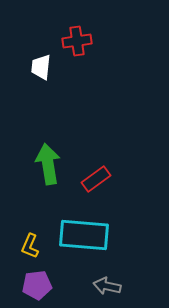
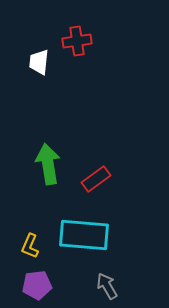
white trapezoid: moved 2 px left, 5 px up
gray arrow: rotated 48 degrees clockwise
